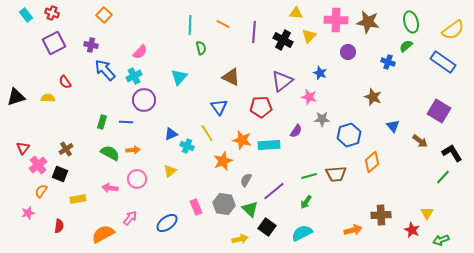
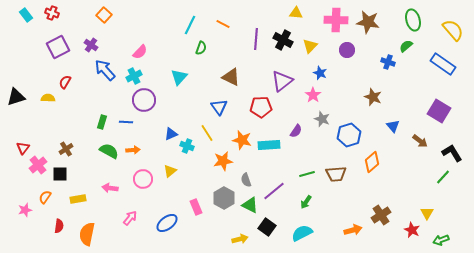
green ellipse at (411, 22): moved 2 px right, 2 px up
cyan line at (190, 25): rotated 24 degrees clockwise
yellow semicircle at (453, 30): rotated 95 degrees counterclockwise
purple line at (254, 32): moved 2 px right, 7 px down
yellow triangle at (309, 36): moved 1 px right, 10 px down
purple square at (54, 43): moved 4 px right, 4 px down
purple cross at (91, 45): rotated 24 degrees clockwise
green semicircle at (201, 48): rotated 32 degrees clockwise
purple circle at (348, 52): moved 1 px left, 2 px up
blue rectangle at (443, 62): moved 2 px down
red semicircle at (65, 82): rotated 64 degrees clockwise
pink star at (309, 97): moved 4 px right, 2 px up; rotated 21 degrees clockwise
gray star at (322, 119): rotated 21 degrees clockwise
green semicircle at (110, 153): moved 1 px left, 2 px up
orange star at (223, 161): rotated 12 degrees clockwise
black square at (60, 174): rotated 21 degrees counterclockwise
green line at (309, 176): moved 2 px left, 2 px up
pink circle at (137, 179): moved 6 px right
gray semicircle at (246, 180): rotated 48 degrees counterclockwise
orange semicircle at (41, 191): moved 4 px right, 6 px down
gray hexagon at (224, 204): moved 6 px up; rotated 20 degrees clockwise
green triangle at (250, 209): moved 4 px up; rotated 18 degrees counterclockwise
pink star at (28, 213): moved 3 px left, 3 px up
brown cross at (381, 215): rotated 30 degrees counterclockwise
orange semicircle at (103, 234): moved 16 px left; rotated 50 degrees counterclockwise
